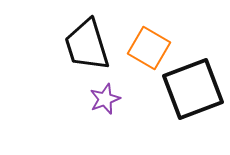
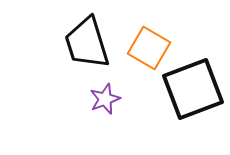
black trapezoid: moved 2 px up
